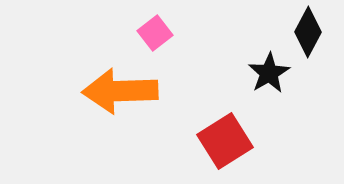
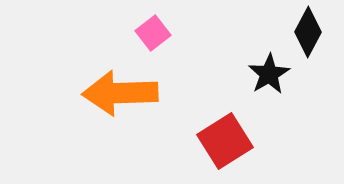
pink square: moved 2 px left
black star: moved 1 px down
orange arrow: moved 2 px down
